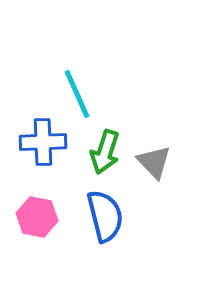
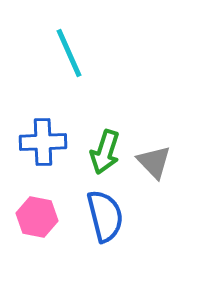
cyan line: moved 8 px left, 41 px up
